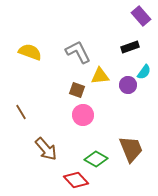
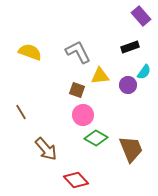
green diamond: moved 21 px up
